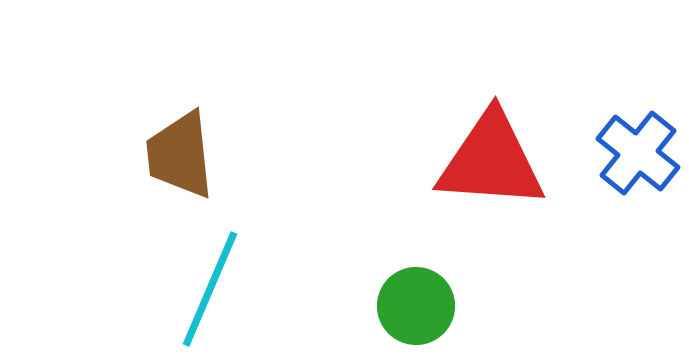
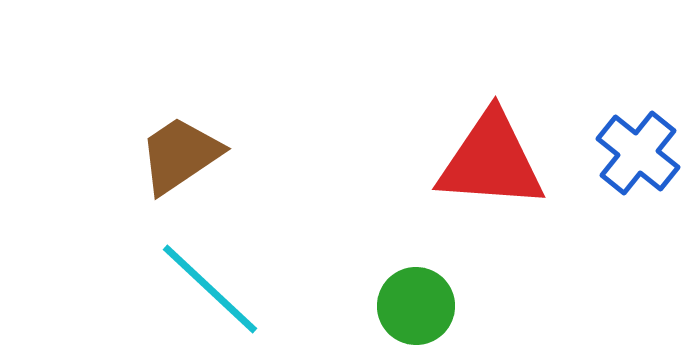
brown trapezoid: rotated 62 degrees clockwise
cyan line: rotated 70 degrees counterclockwise
